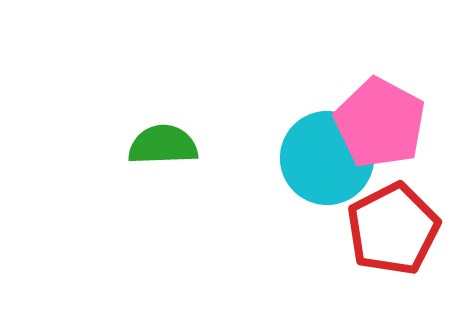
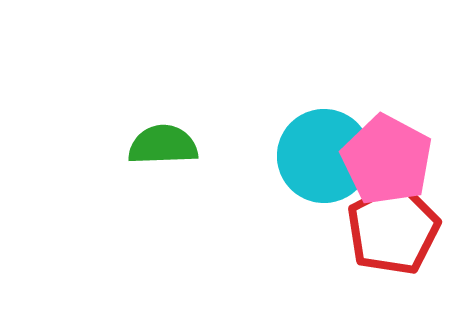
pink pentagon: moved 7 px right, 37 px down
cyan circle: moved 3 px left, 2 px up
